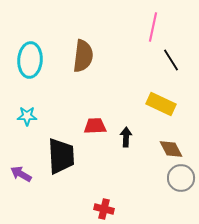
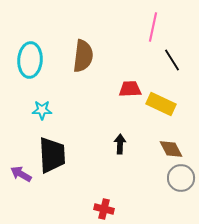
black line: moved 1 px right
cyan star: moved 15 px right, 6 px up
red trapezoid: moved 35 px right, 37 px up
black arrow: moved 6 px left, 7 px down
black trapezoid: moved 9 px left, 1 px up
